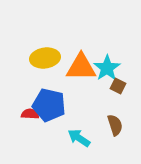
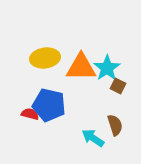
red semicircle: rotated 12 degrees clockwise
cyan arrow: moved 14 px right
